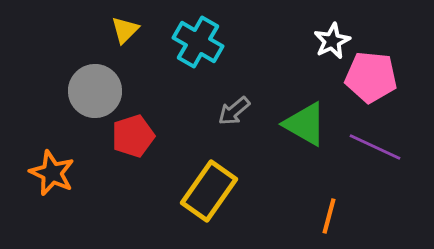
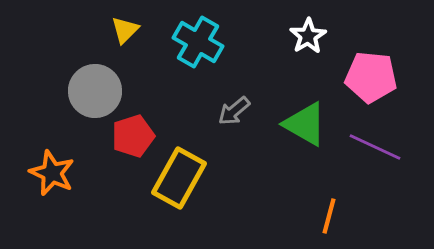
white star: moved 24 px left, 5 px up; rotated 6 degrees counterclockwise
yellow rectangle: moved 30 px left, 13 px up; rotated 6 degrees counterclockwise
